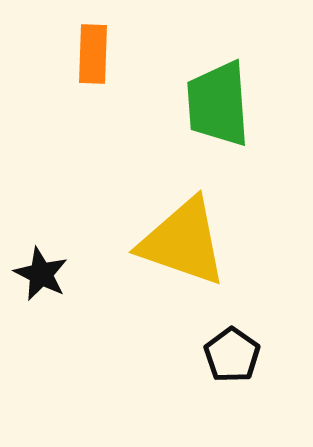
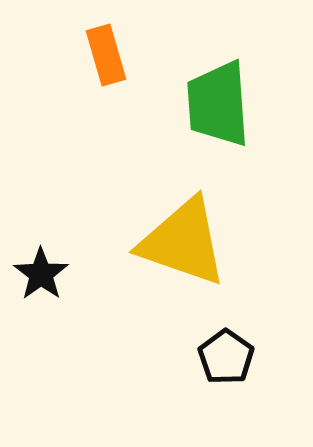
orange rectangle: moved 13 px right, 1 px down; rotated 18 degrees counterclockwise
black star: rotated 10 degrees clockwise
black pentagon: moved 6 px left, 2 px down
